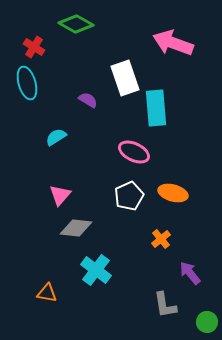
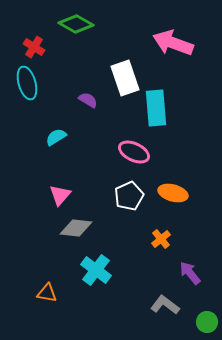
gray L-shape: rotated 136 degrees clockwise
